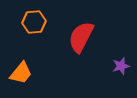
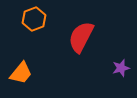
orange hexagon: moved 3 px up; rotated 15 degrees counterclockwise
purple star: moved 2 px down
